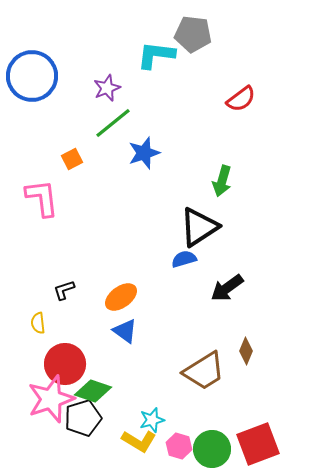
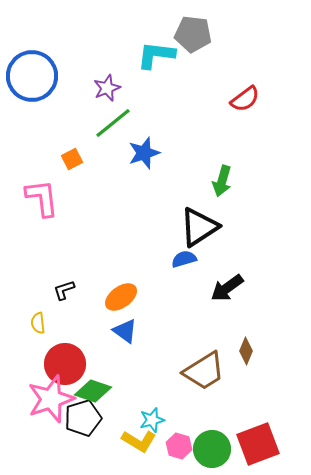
red semicircle: moved 4 px right
